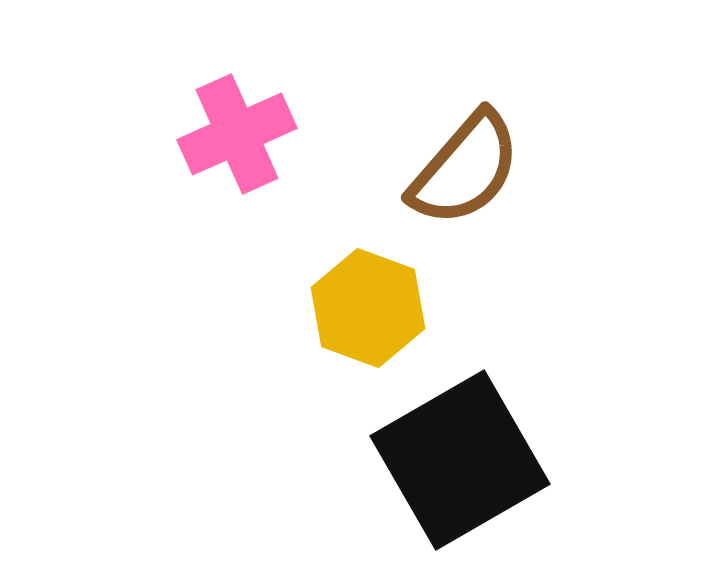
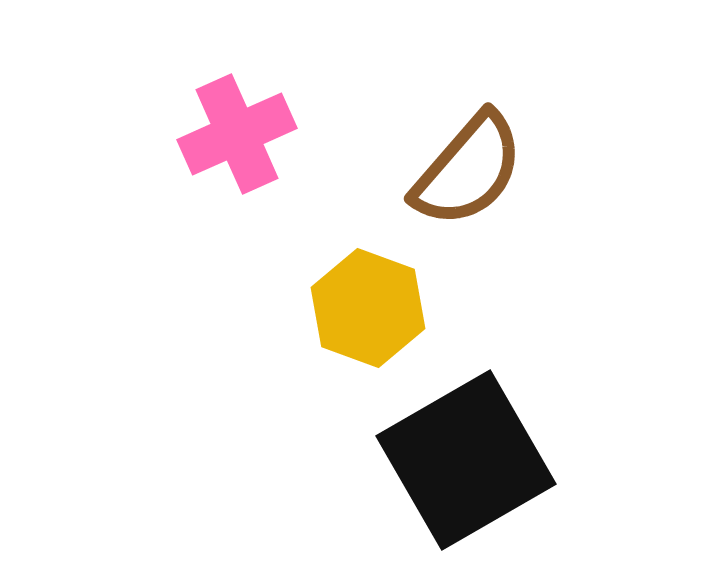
brown semicircle: moved 3 px right, 1 px down
black square: moved 6 px right
